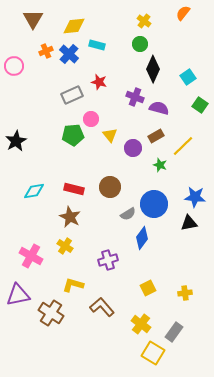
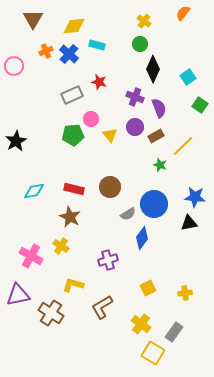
purple semicircle at (159, 108): rotated 54 degrees clockwise
purple circle at (133, 148): moved 2 px right, 21 px up
yellow cross at (65, 246): moved 4 px left
brown L-shape at (102, 307): rotated 80 degrees counterclockwise
